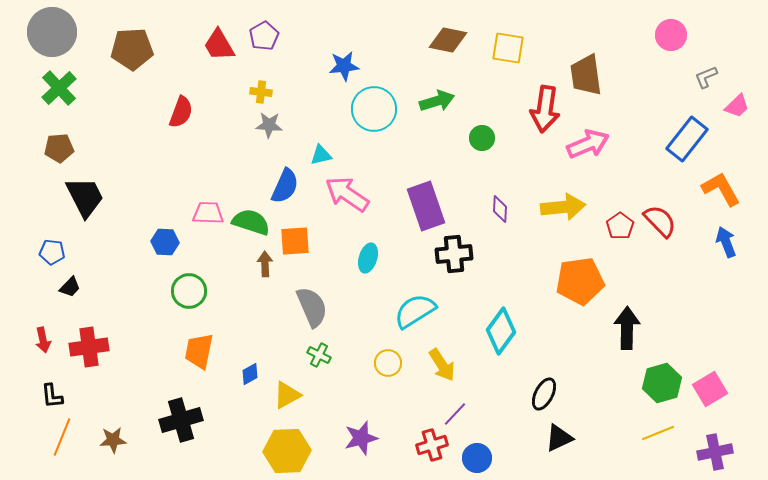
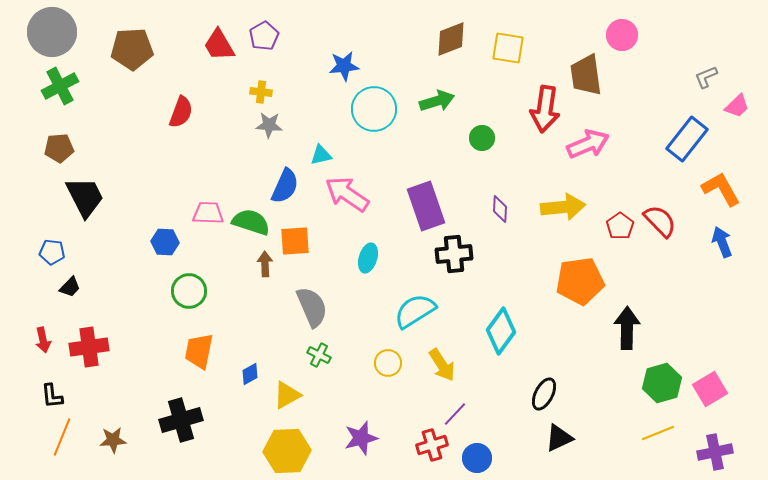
pink circle at (671, 35): moved 49 px left
brown diamond at (448, 40): moved 3 px right, 1 px up; rotated 33 degrees counterclockwise
green cross at (59, 88): moved 1 px right, 2 px up; rotated 15 degrees clockwise
blue arrow at (726, 242): moved 4 px left
